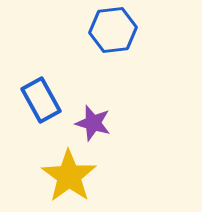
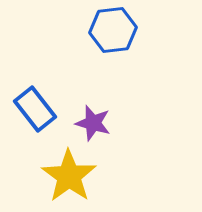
blue rectangle: moved 6 px left, 9 px down; rotated 9 degrees counterclockwise
